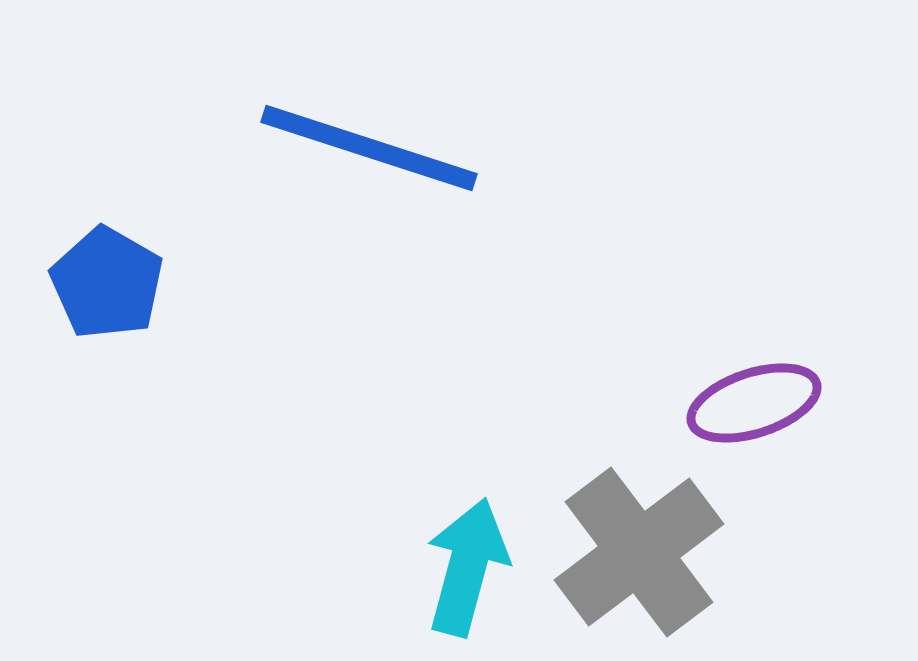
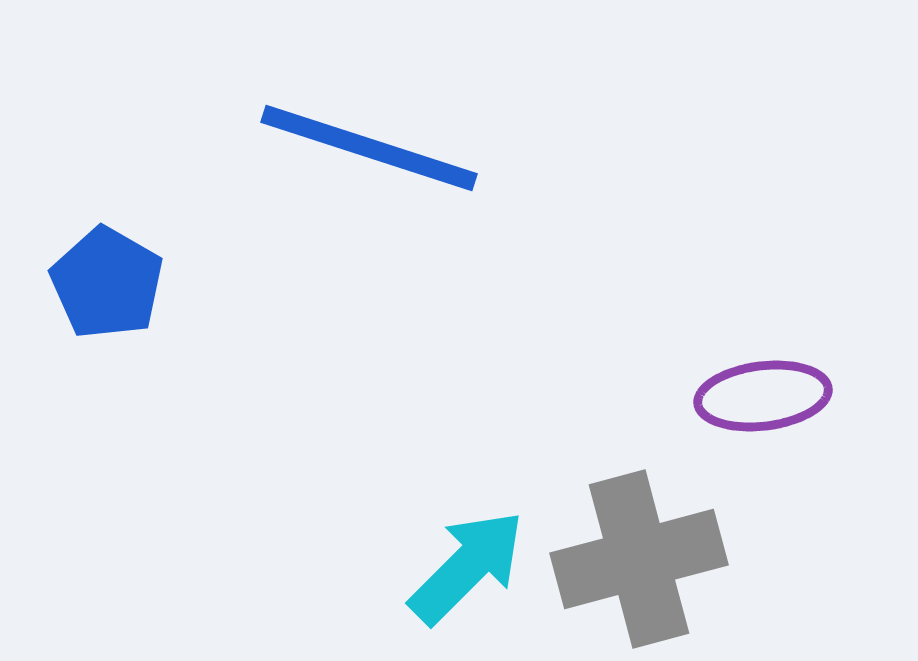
purple ellipse: moved 9 px right, 7 px up; rotated 11 degrees clockwise
gray cross: moved 7 px down; rotated 22 degrees clockwise
cyan arrow: rotated 30 degrees clockwise
